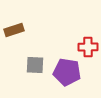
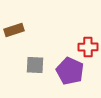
purple pentagon: moved 3 px right, 1 px up; rotated 16 degrees clockwise
